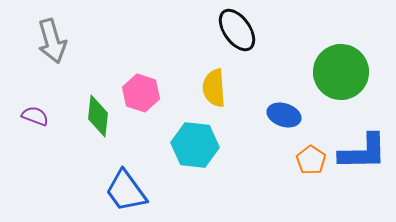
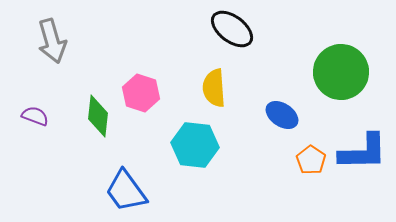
black ellipse: moved 5 px left, 1 px up; rotated 18 degrees counterclockwise
blue ellipse: moved 2 px left; rotated 16 degrees clockwise
